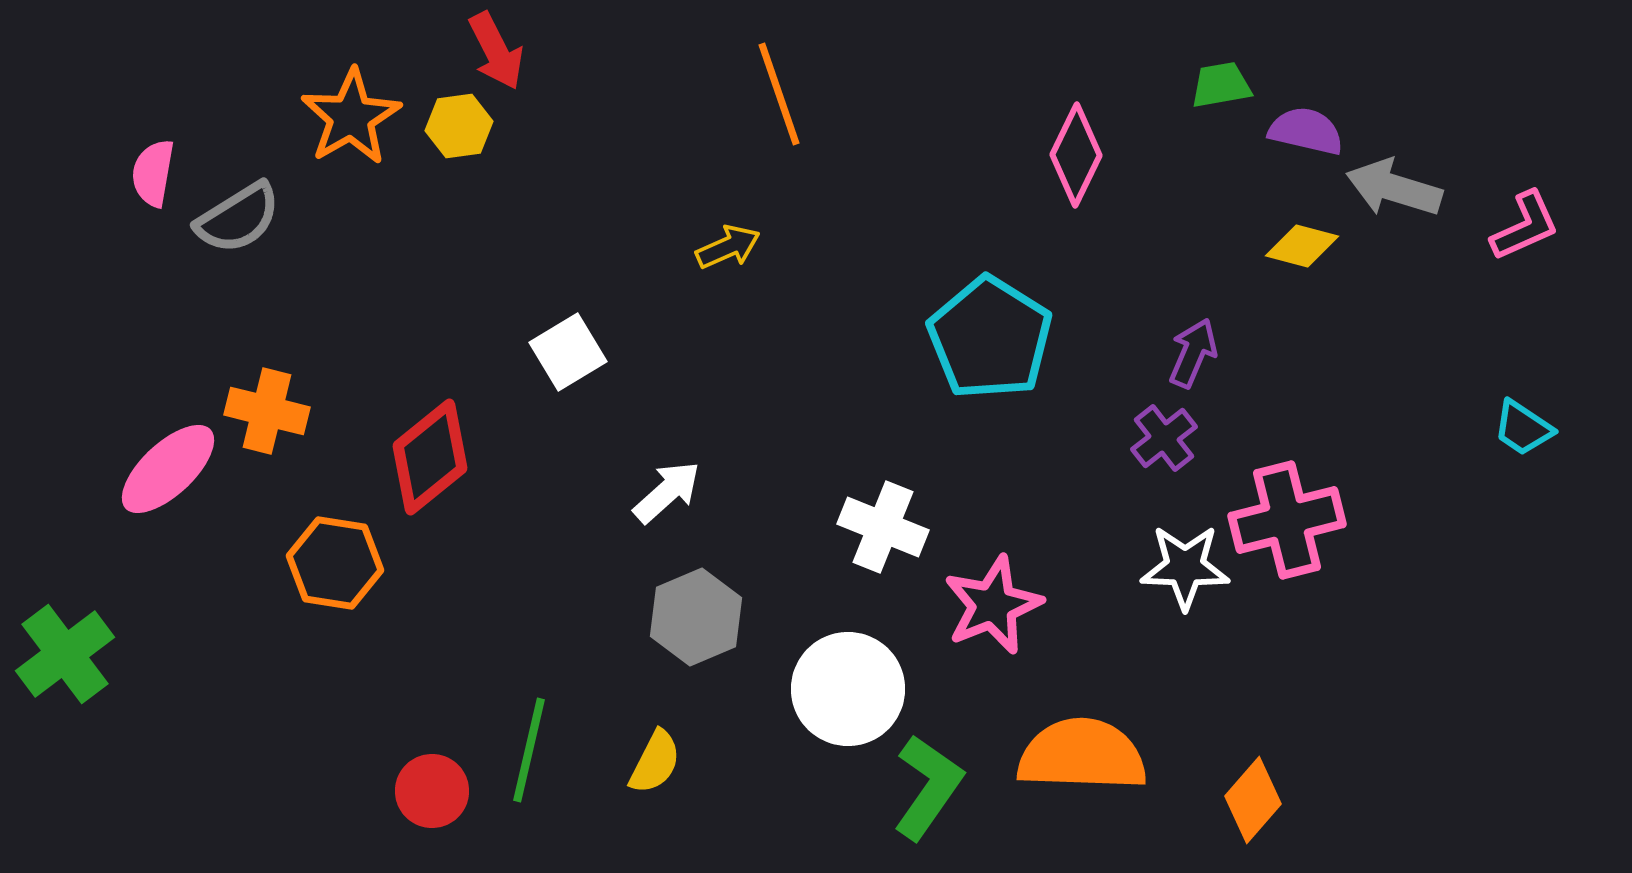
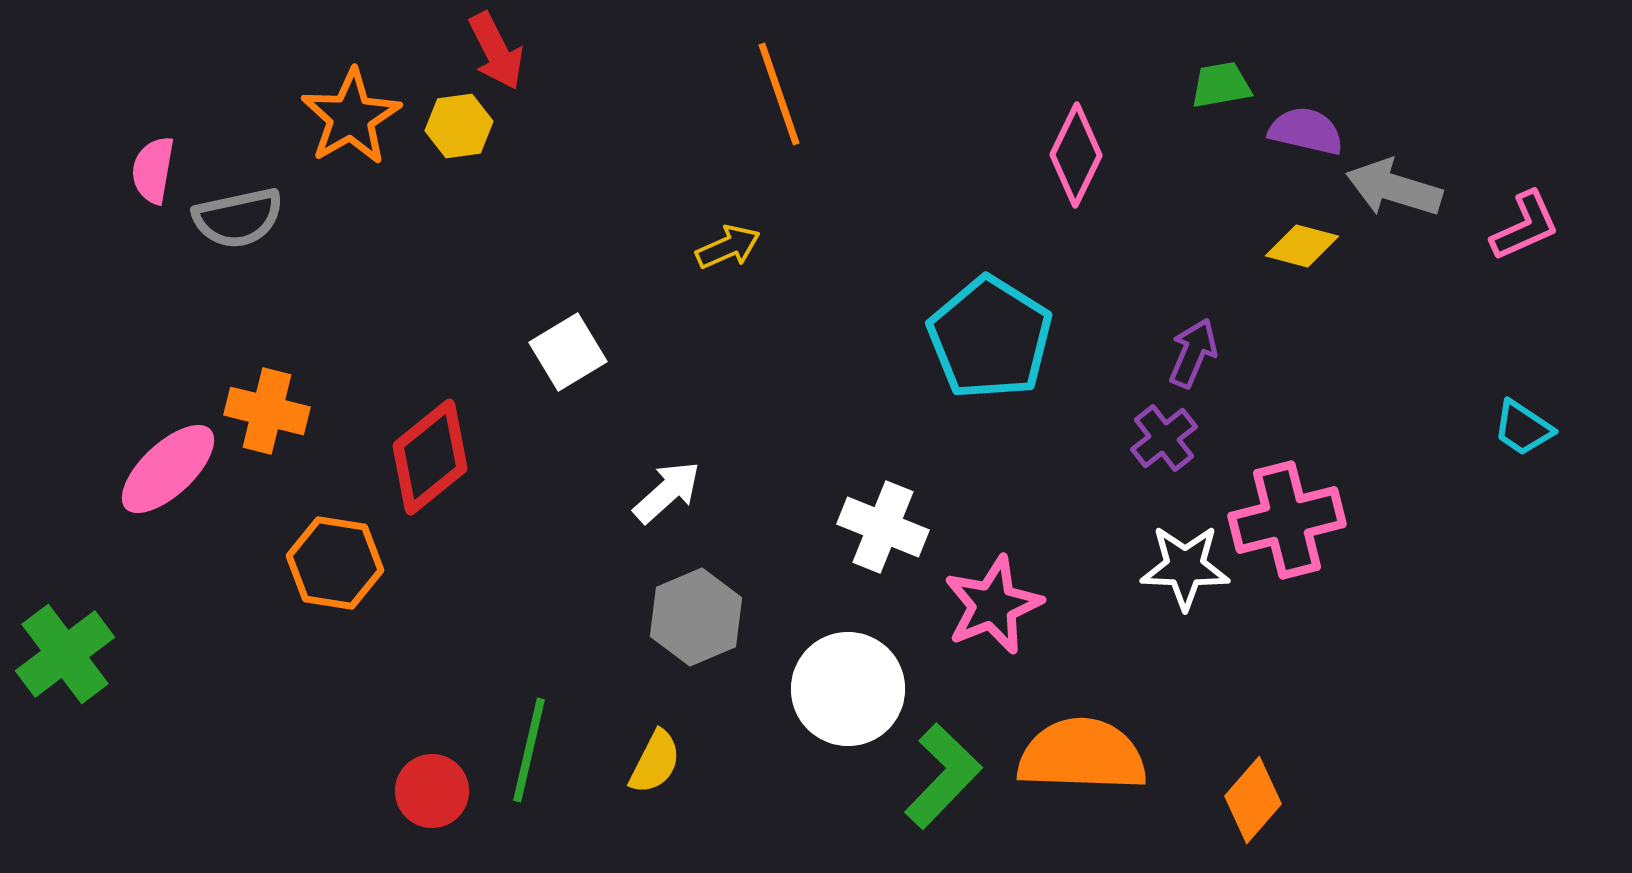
pink semicircle: moved 3 px up
gray semicircle: rotated 20 degrees clockwise
green L-shape: moved 15 px right, 11 px up; rotated 9 degrees clockwise
